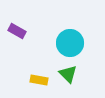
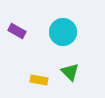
cyan circle: moved 7 px left, 11 px up
green triangle: moved 2 px right, 2 px up
